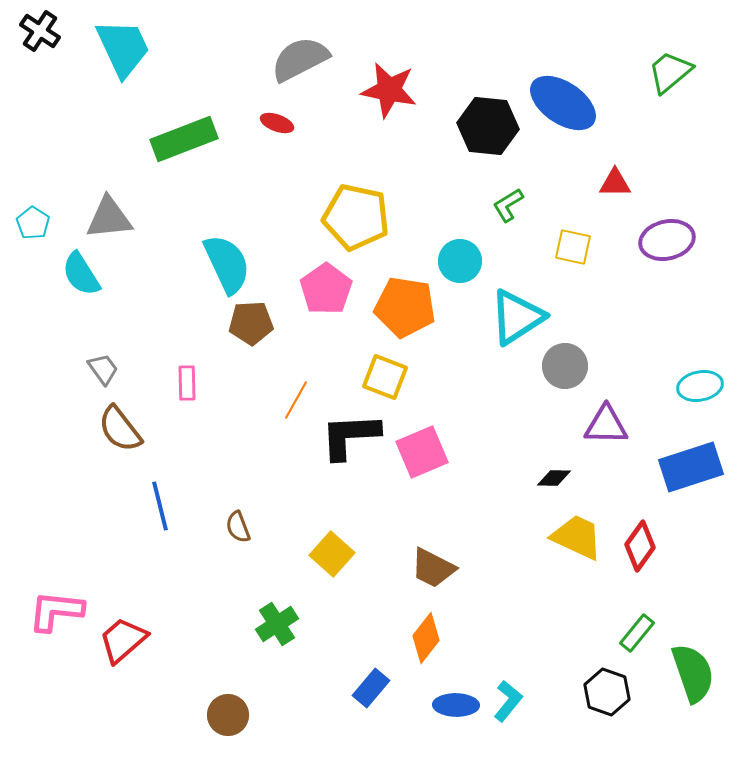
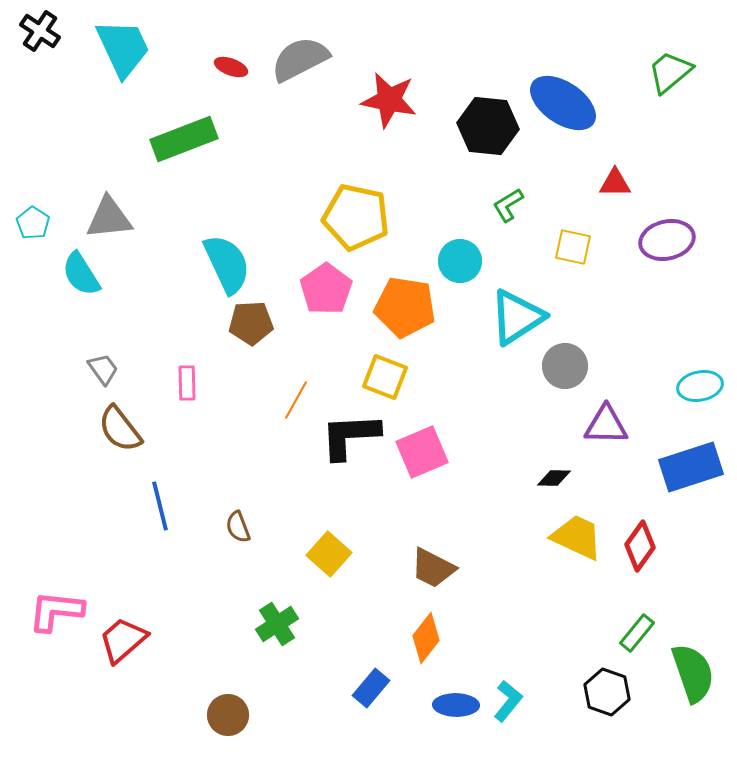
red star at (389, 90): moved 10 px down
red ellipse at (277, 123): moved 46 px left, 56 px up
yellow square at (332, 554): moved 3 px left
